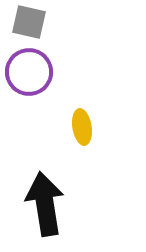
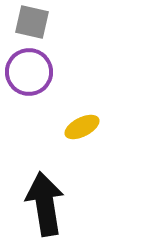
gray square: moved 3 px right
yellow ellipse: rotated 72 degrees clockwise
